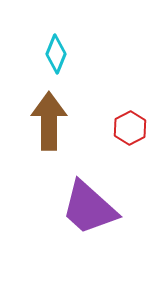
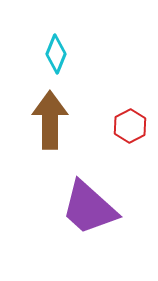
brown arrow: moved 1 px right, 1 px up
red hexagon: moved 2 px up
